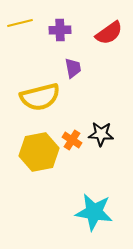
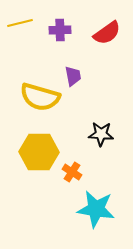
red semicircle: moved 2 px left
purple trapezoid: moved 8 px down
yellow semicircle: rotated 30 degrees clockwise
orange cross: moved 32 px down
yellow hexagon: rotated 12 degrees clockwise
cyan star: moved 2 px right, 3 px up
